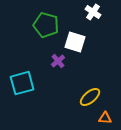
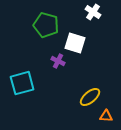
white square: moved 1 px down
purple cross: rotated 24 degrees counterclockwise
orange triangle: moved 1 px right, 2 px up
